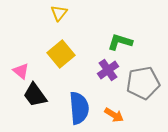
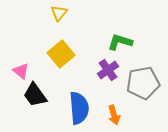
orange arrow: rotated 42 degrees clockwise
